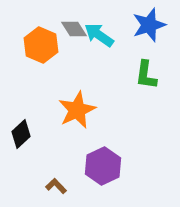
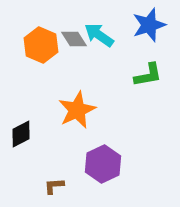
gray diamond: moved 10 px down
green L-shape: moved 2 px right; rotated 108 degrees counterclockwise
black diamond: rotated 16 degrees clockwise
purple hexagon: moved 2 px up
brown L-shape: moved 2 px left; rotated 50 degrees counterclockwise
